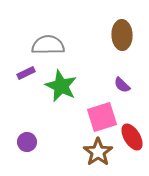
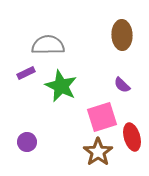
red ellipse: rotated 16 degrees clockwise
